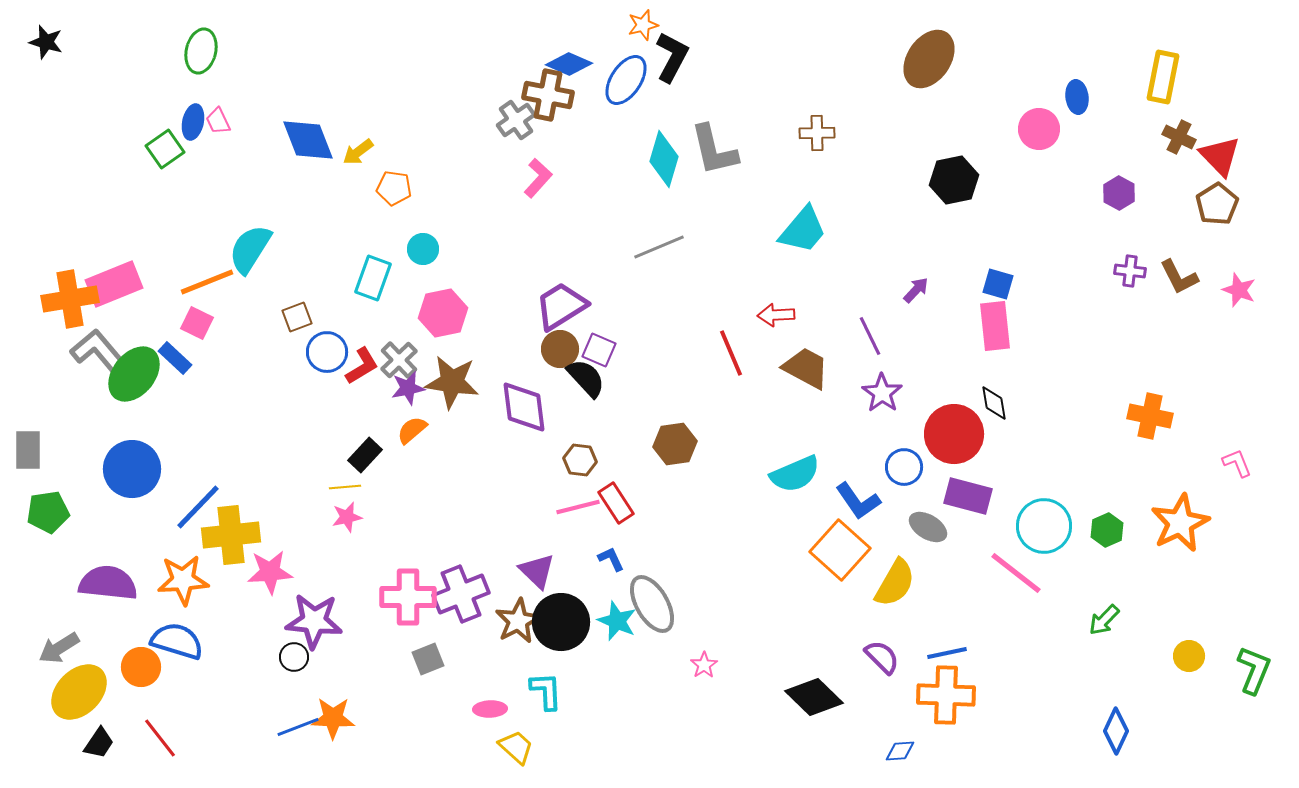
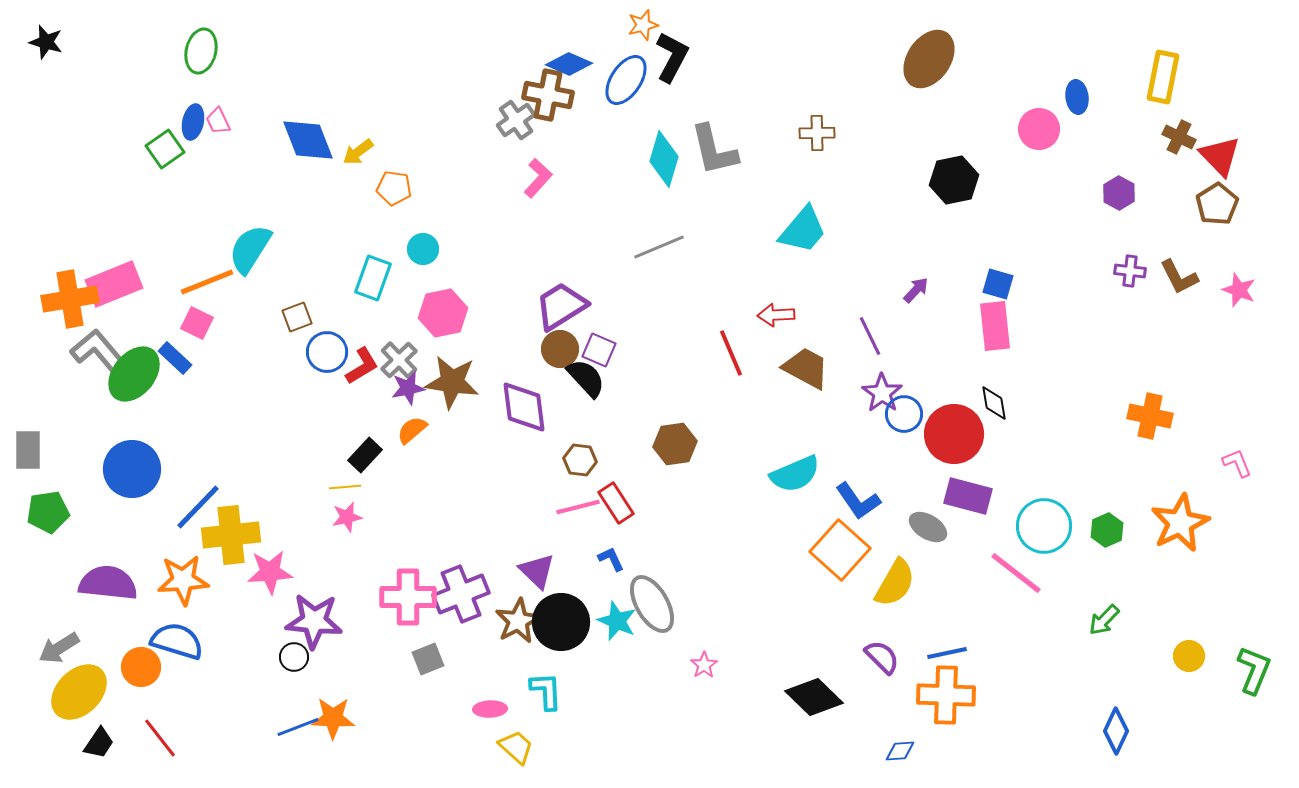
blue circle at (904, 467): moved 53 px up
